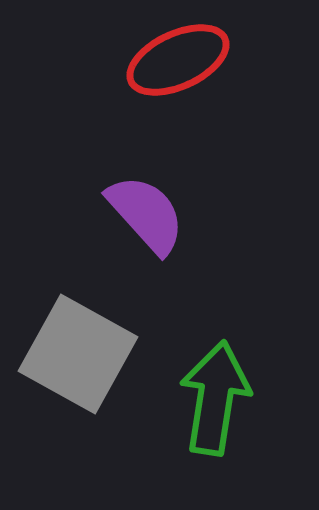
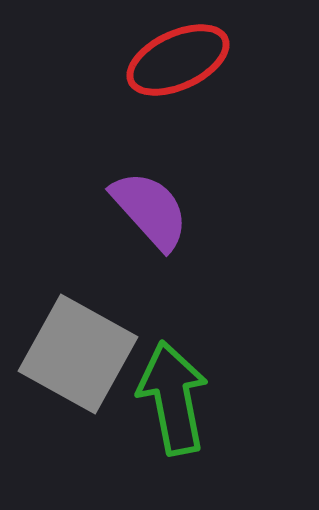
purple semicircle: moved 4 px right, 4 px up
green arrow: moved 42 px left; rotated 20 degrees counterclockwise
